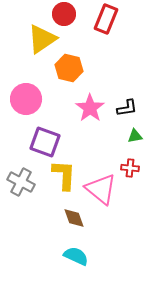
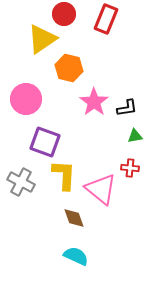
pink star: moved 4 px right, 6 px up
